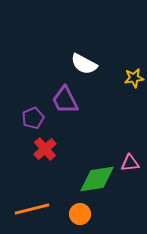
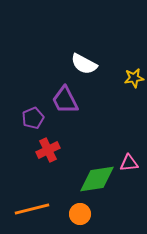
red cross: moved 3 px right, 1 px down; rotated 15 degrees clockwise
pink triangle: moved 1 px left
